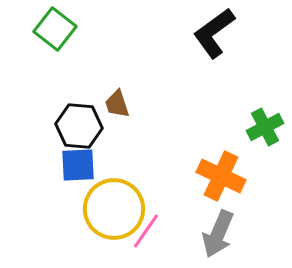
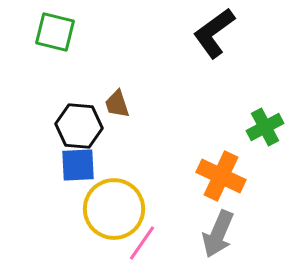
green square: moved 3 px down; rotated 24 degrees counterclockwise
pink line: moved 4 px left, 12 px down
